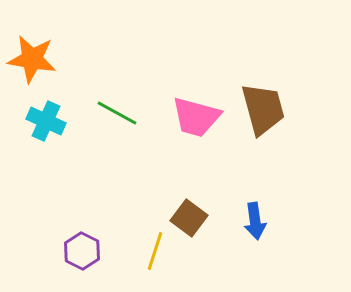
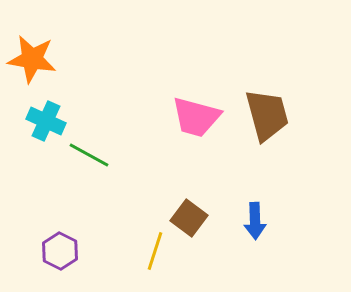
brown trapezoid: moved 4 px right, 6 px down
green line: moved 28 px left, 42 px down
blue arrow: rotated 6 degrees clockwise
purple hexagon: moved 22 px left
